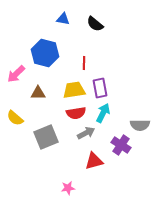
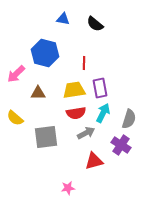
gray semicircle: moved 11 px left, 6 px up; rotated 72 degrees counterclockwise
gray square: rotated 15 degrees clockwise
